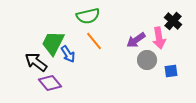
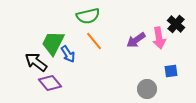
black cross: moved 3 px right, 3 px down
gray circle: moved 29 px down
